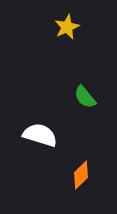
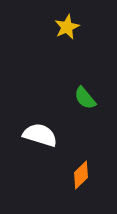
green semicircle: moved 1 px down
